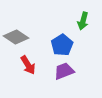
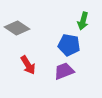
gray diamond: moved 1 px right, 9 px up
blue pentagon: moved 7 px right; rotated 30 degrees counterclockwise
